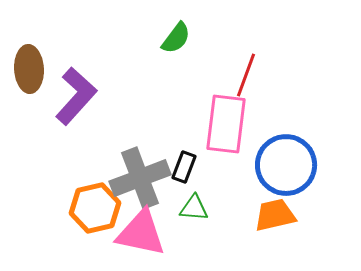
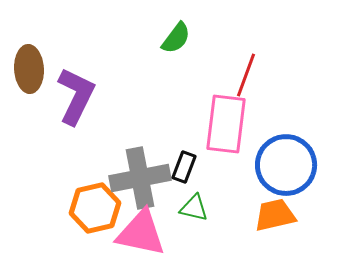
purple L-shape: rotated 16 degrees counterclockwise
gray cross: rotated 10 degrees clockwise
green triangle: rotated 8 degrees clockwise
